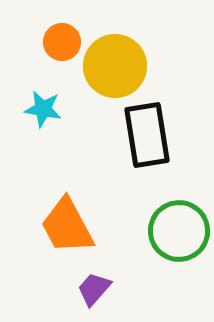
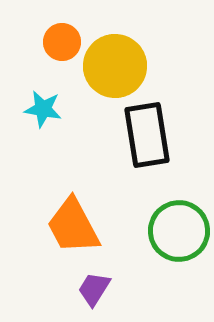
orange trapezoid: moved 6 px right
purple trapezoid: rotated 9 degrees counterclockwise
